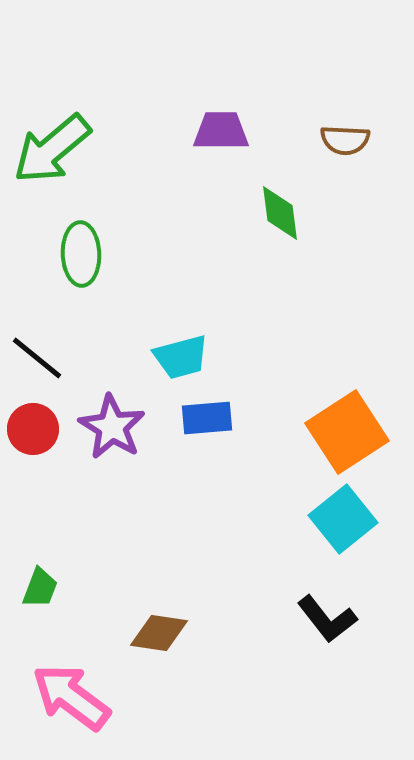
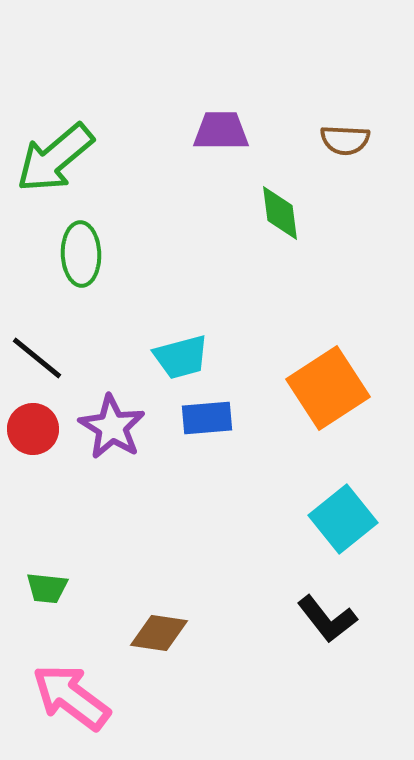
green arrow: moved 3 px right, 9 px down
orange square: moved 19 px left, 44 px up
green trapezoid: moved 7 px right; rotated 75 degrees clockwise
